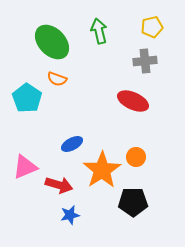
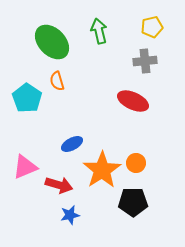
orange semicircle: moved 2 px down; rotated 54 degrees clockwise
orange circle: moved 6 px down
